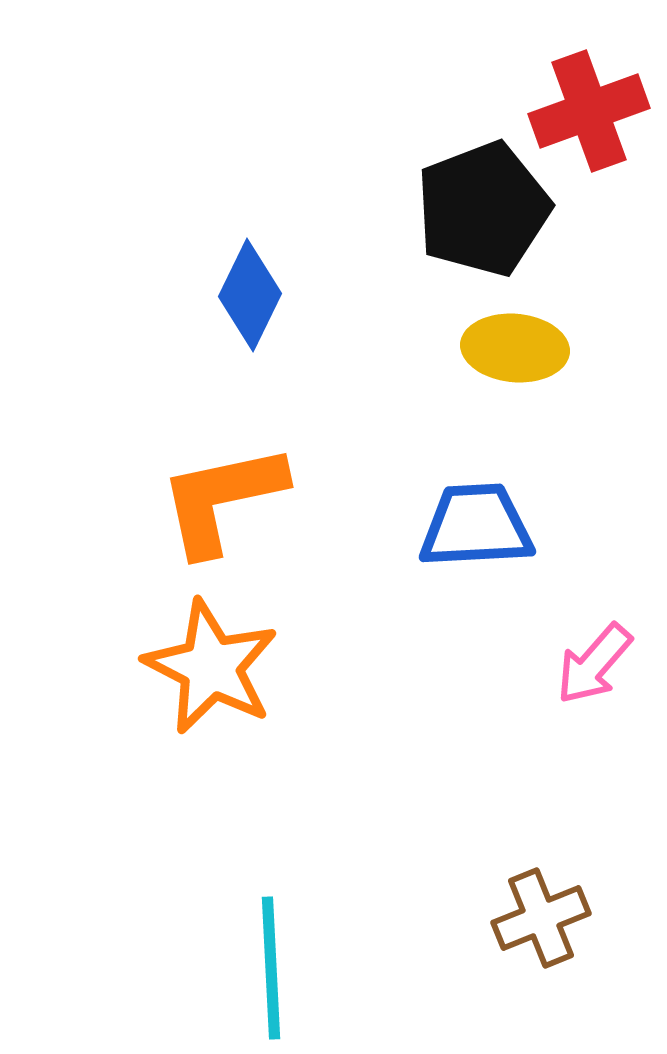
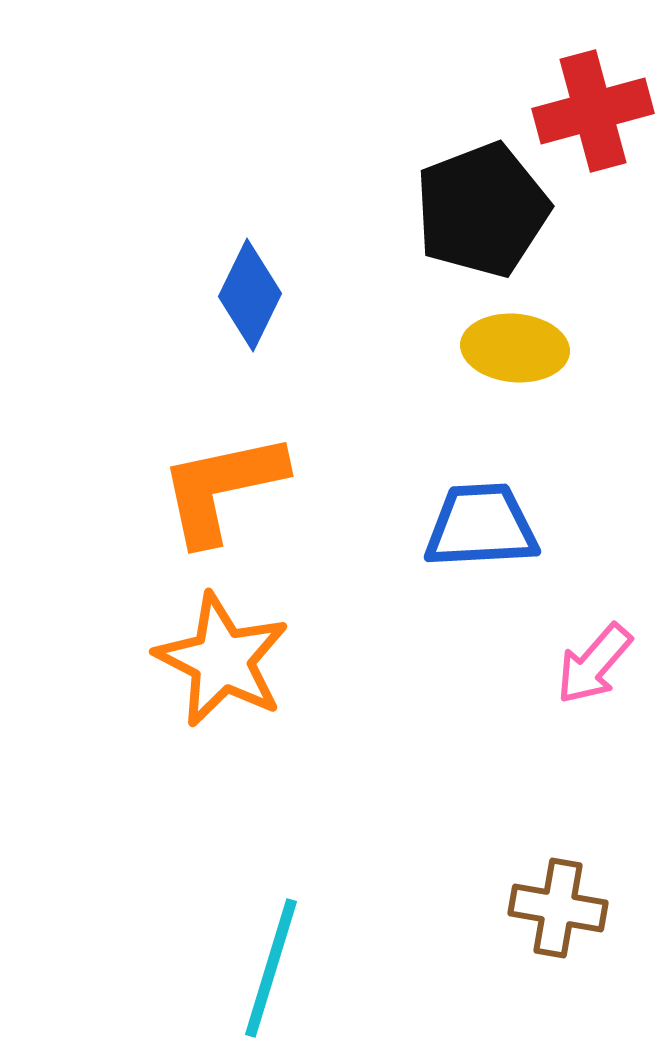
red cross: moved 4 px right; rotated 5 degrees clockwise
black pentagon: moved 1 px left, 1 px down
orange L-shape: moved 11 px up
blue trapezoid: moved 5 px right
orange star: moved 11 px right, 7 px up
brown cross: moved 17 px right, 10 px up; rotated 32 degrees clockwise
cyan line: rotated 20 degrees clockwise
